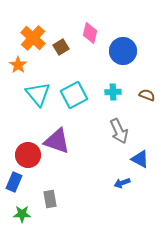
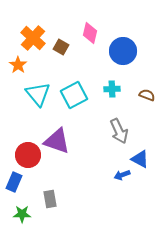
brown square: rotated 28 degrees counterclockwise
cyan cross: moved 1 px left, 3 px up
blue arrow: moved 8 px up
